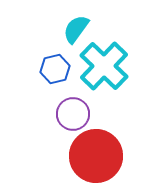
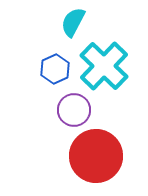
cyan semicircle: moved 3 px left, 7 px up; rotated 8 degrees counterclockwise
blue hexagon: rotated 12 degrees counterclockwise
purple circle: moved 1 px right, 4 px up
